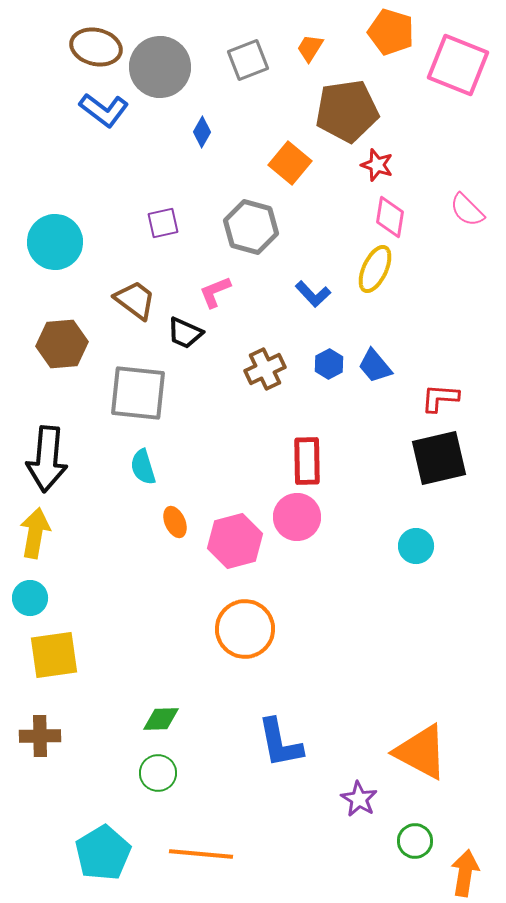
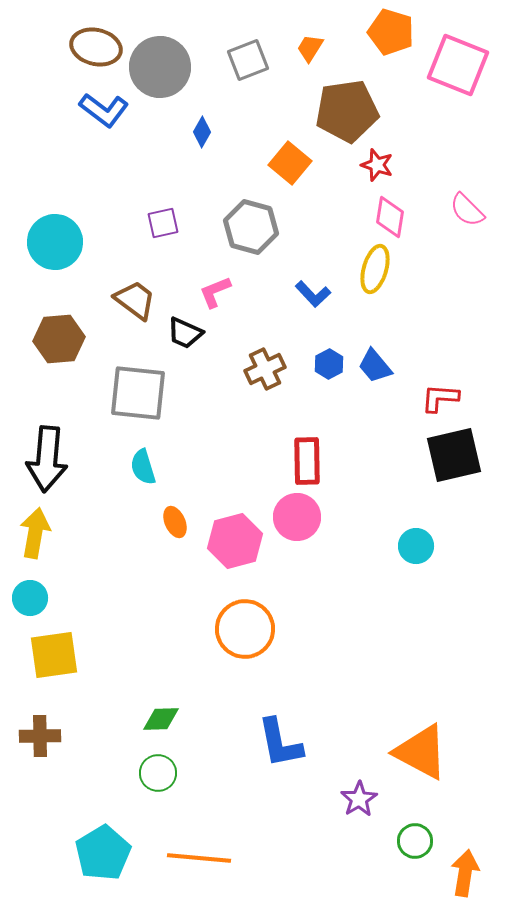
yellow ellipse at (375, 269): rotated 9 degrees counterclockwise
brown hexagon at (62, 344): moved 3 px left, 5 px up
black square at (439, 458): moved 15 px right, 3 px up
purple star at (359, 799): rotated 9 degrees clockwise
orange line at (201, 854): moved 2 px left, 4 px down
